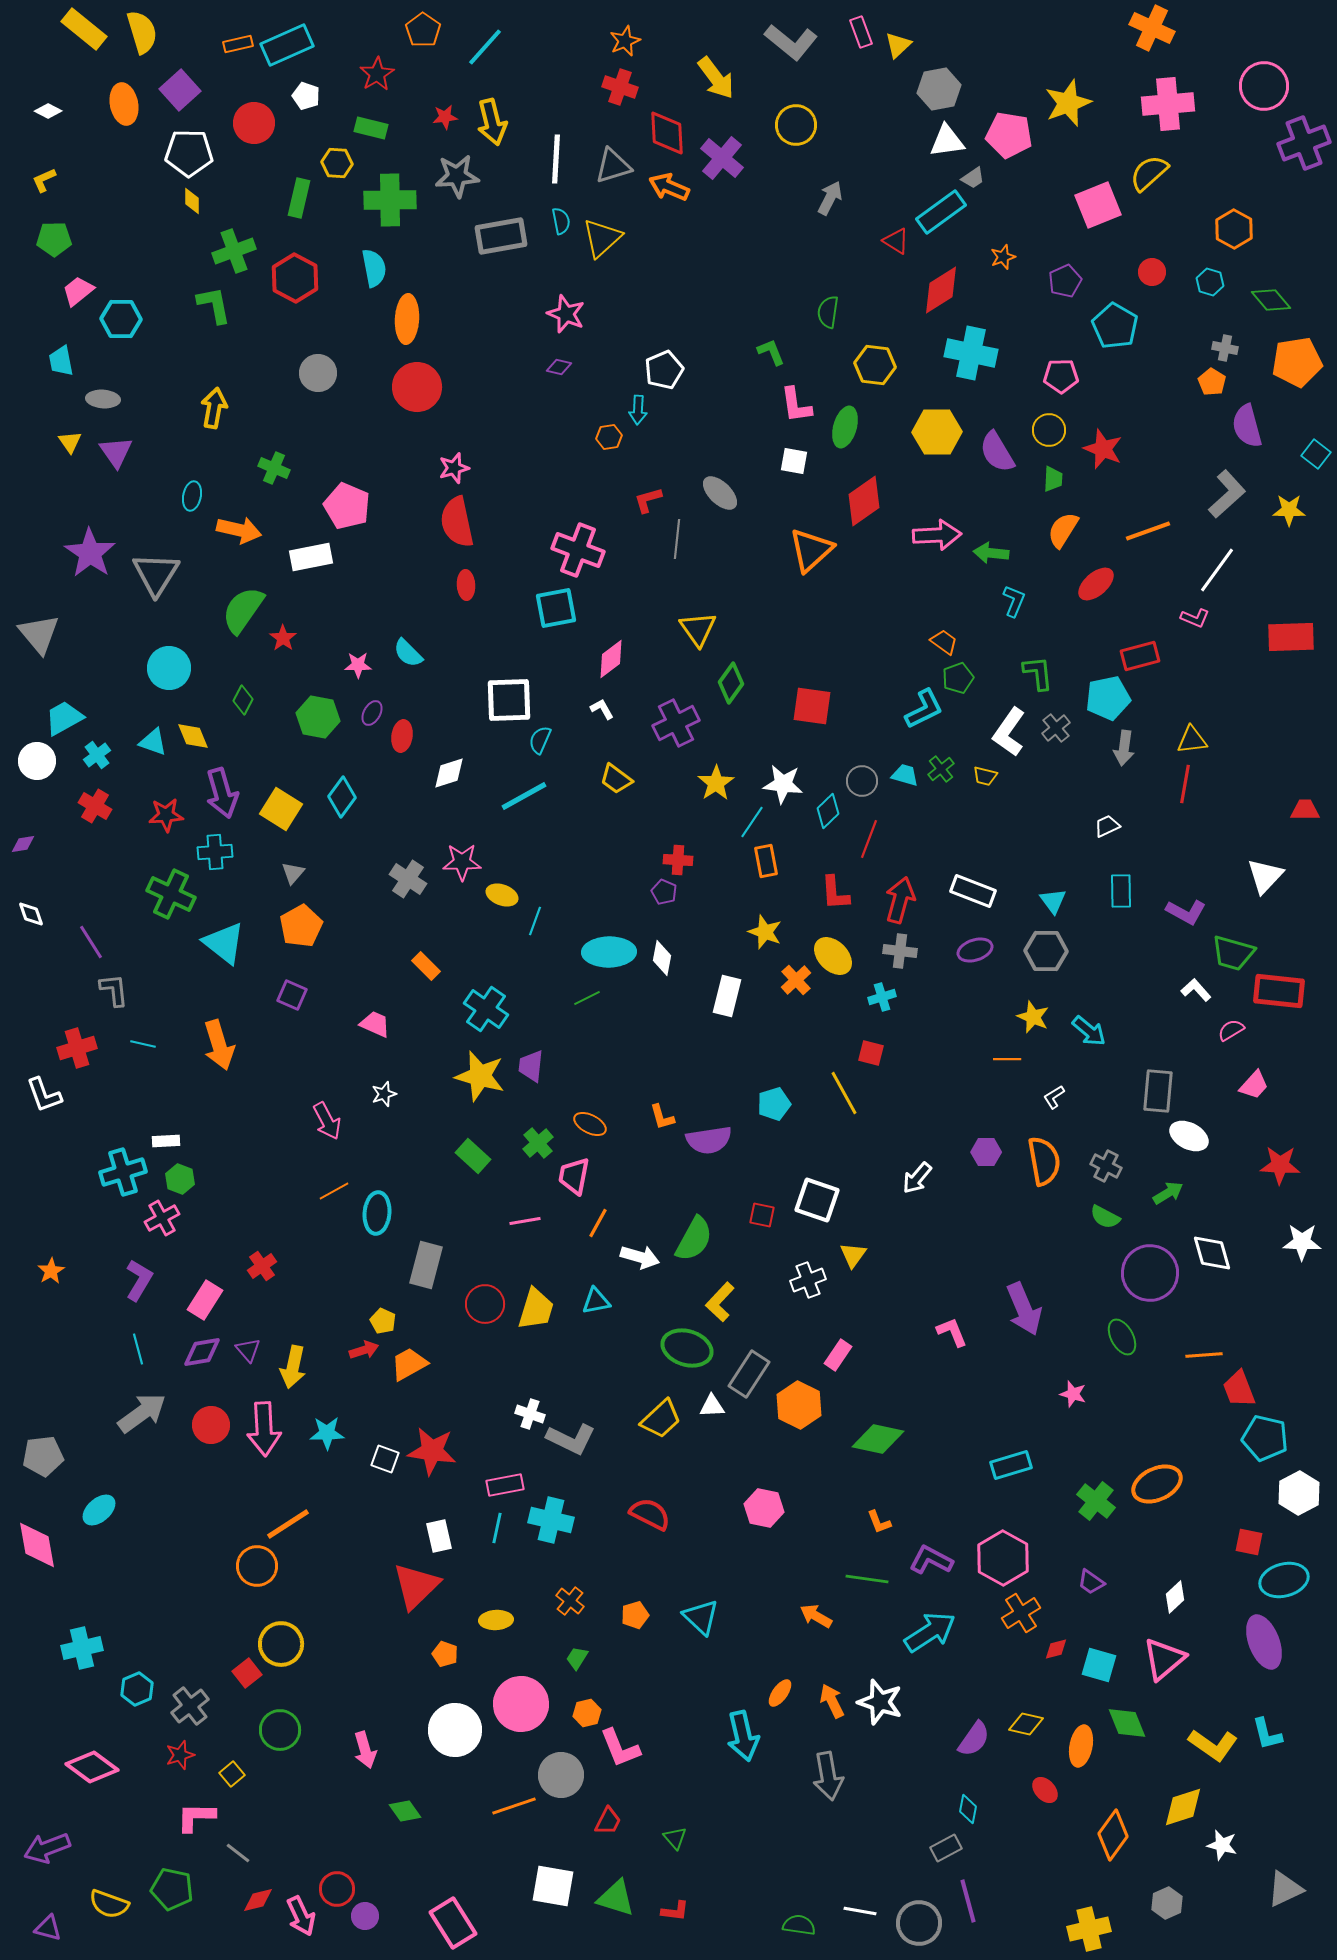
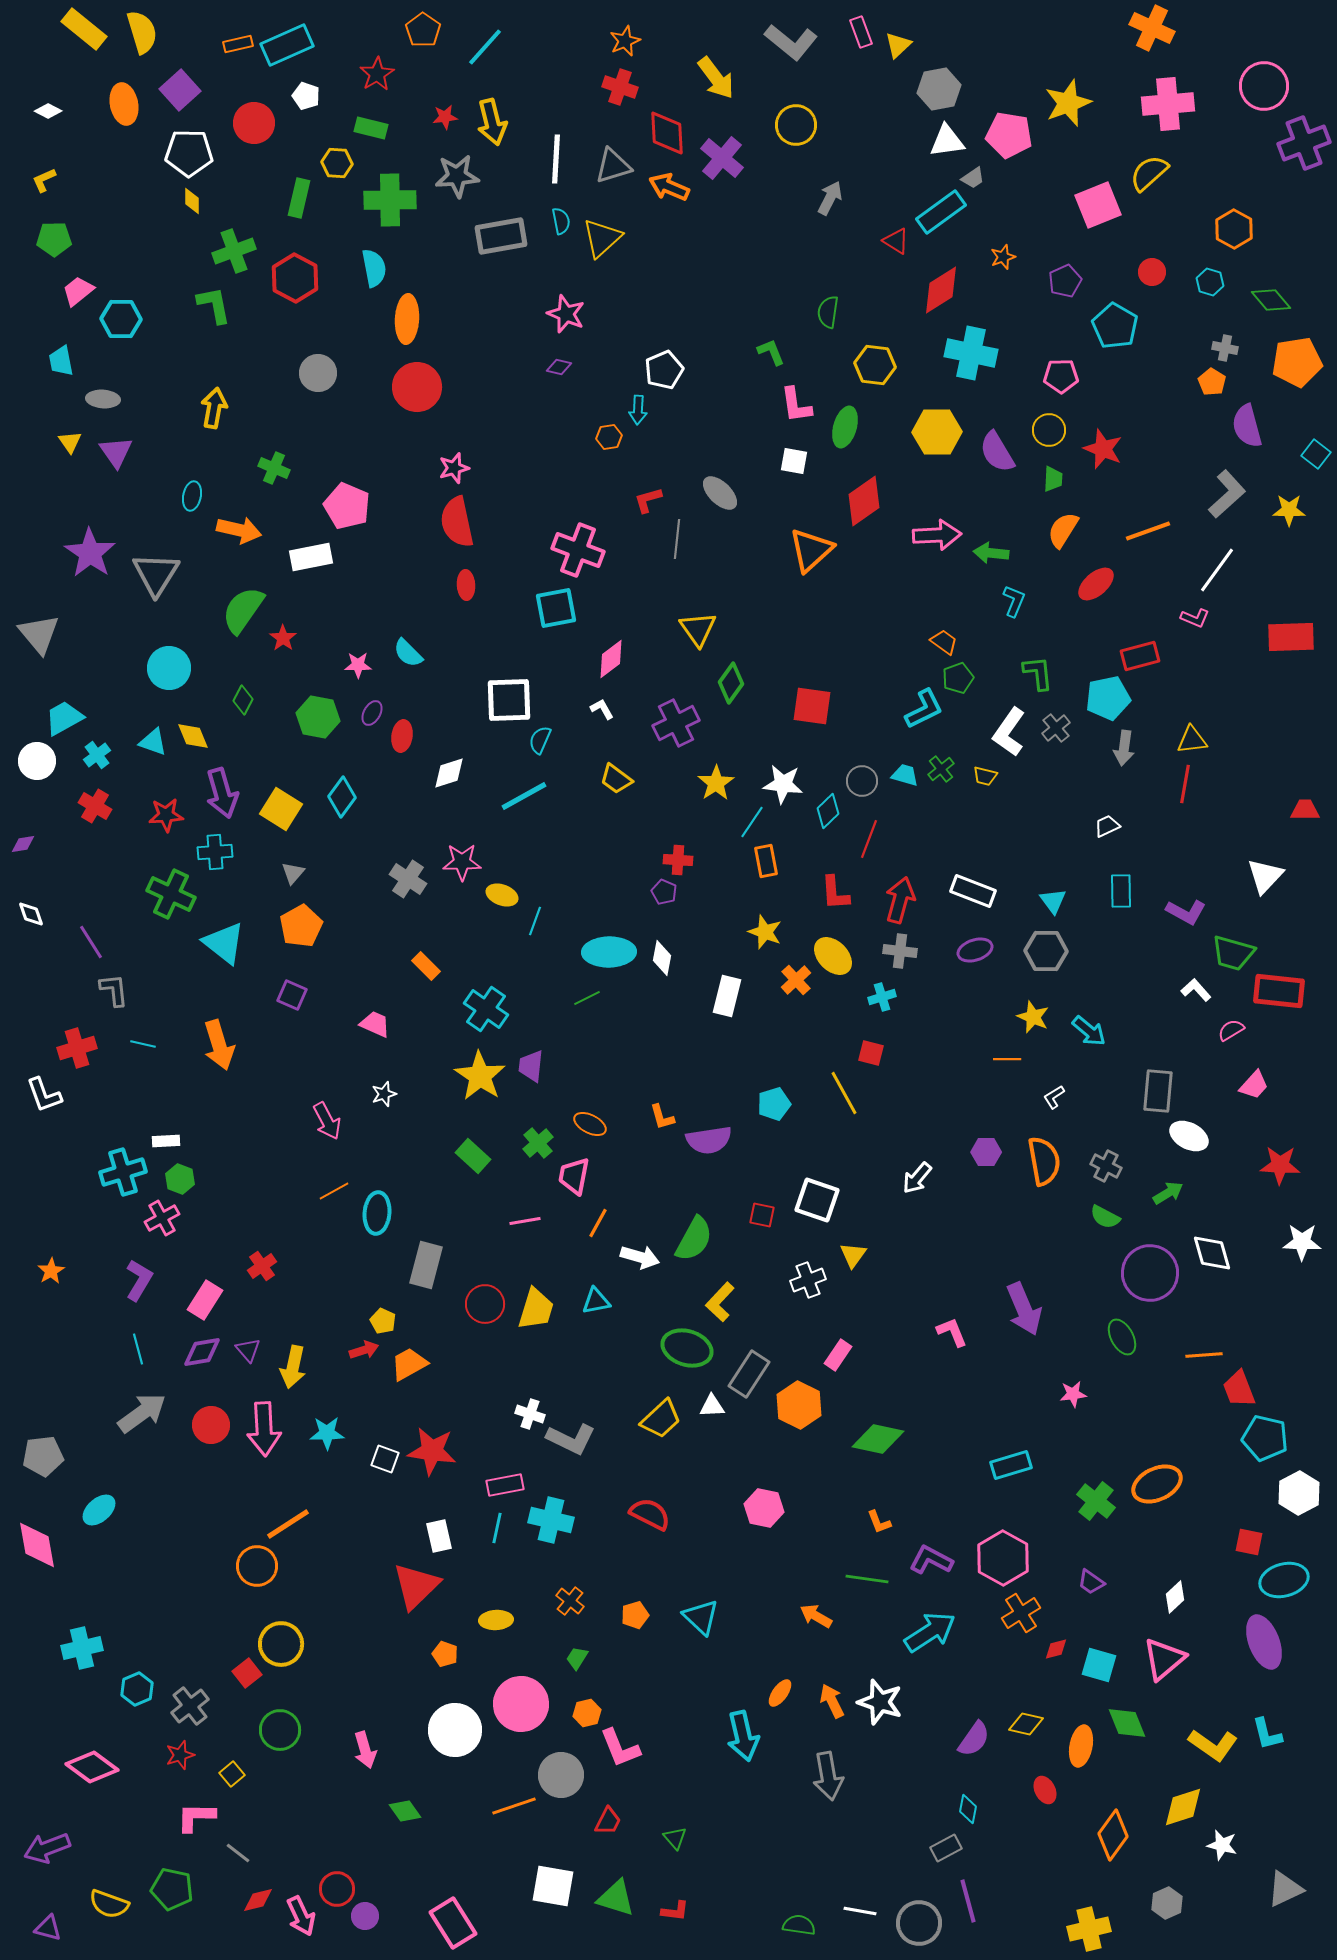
yellow star at (480, 1076): rotated 18 degrees clockwise
pink star at (1073, 1394): rotated 24 degrees counterclockwise
red ellipse at (1045, 1790): rotated 16 degrees clockwise
